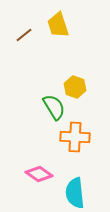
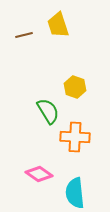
brown line: rotated 24 degrees clockwise
green semicircle: moved 6 px left, 4 px down
